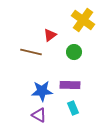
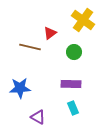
red triangle: moved 2 px up
brown line: moved 1 px left, 5 px up
purple rectangle: moved 1 px right, 1 px up
blue star: moved 22 px left, 3 px up
purple triangle: moved 1 px left, 2 px down
